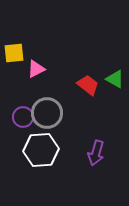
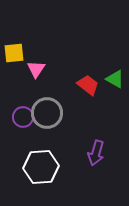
pink triangle: rotated 30 degrees counterclockwise
white hexagon: moved 17 px down
